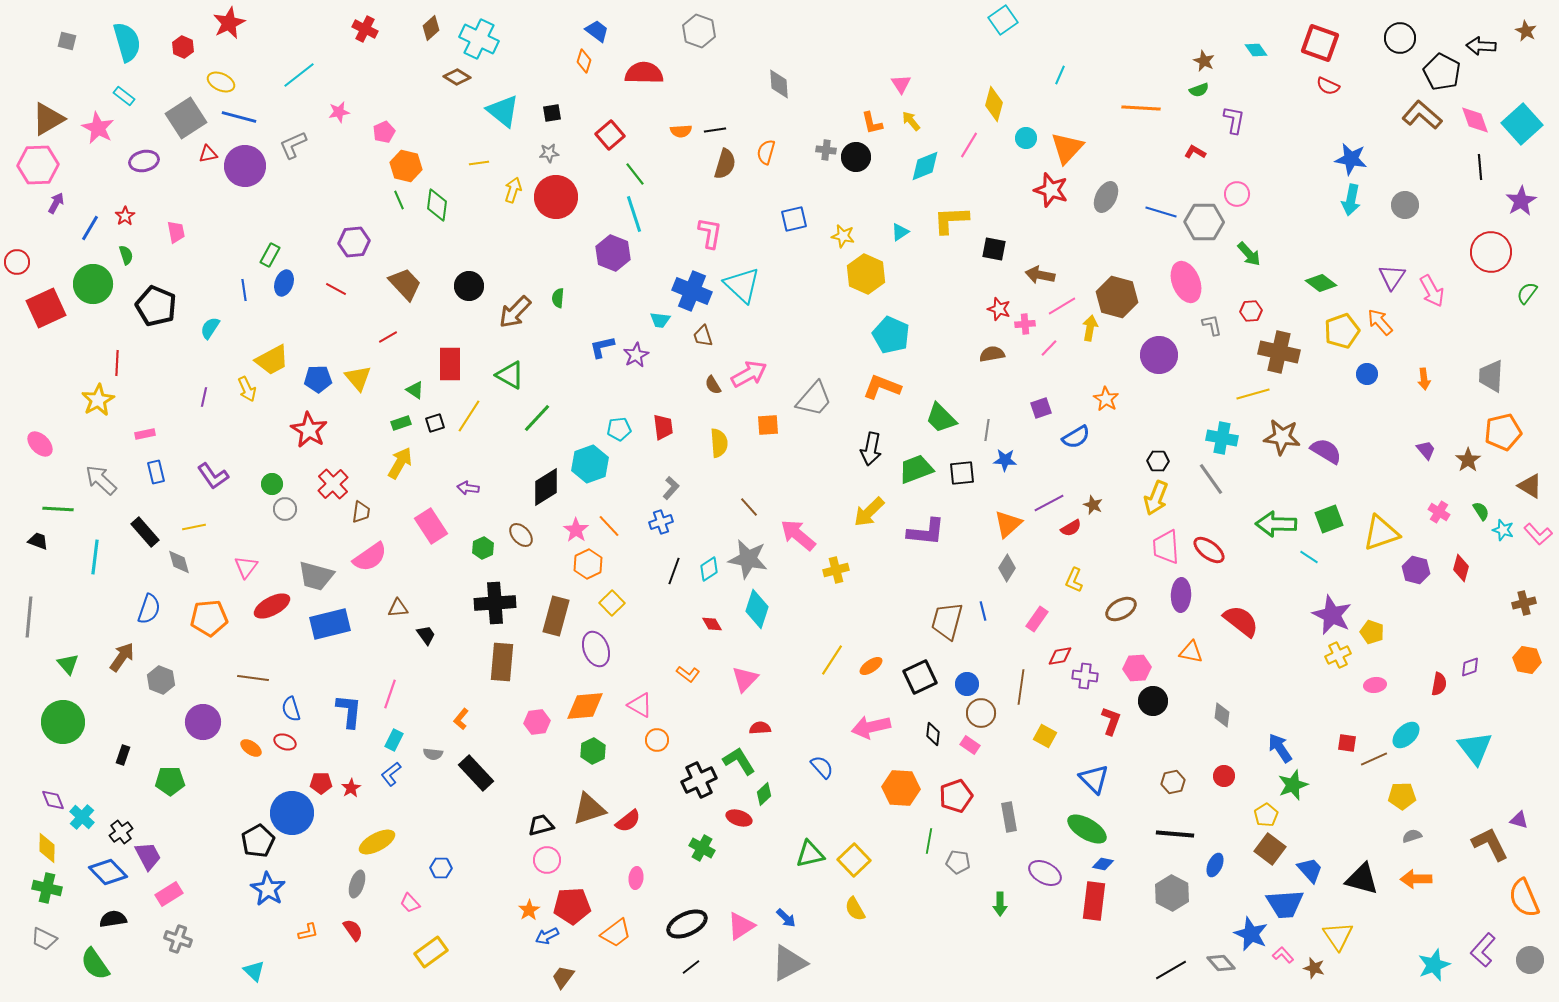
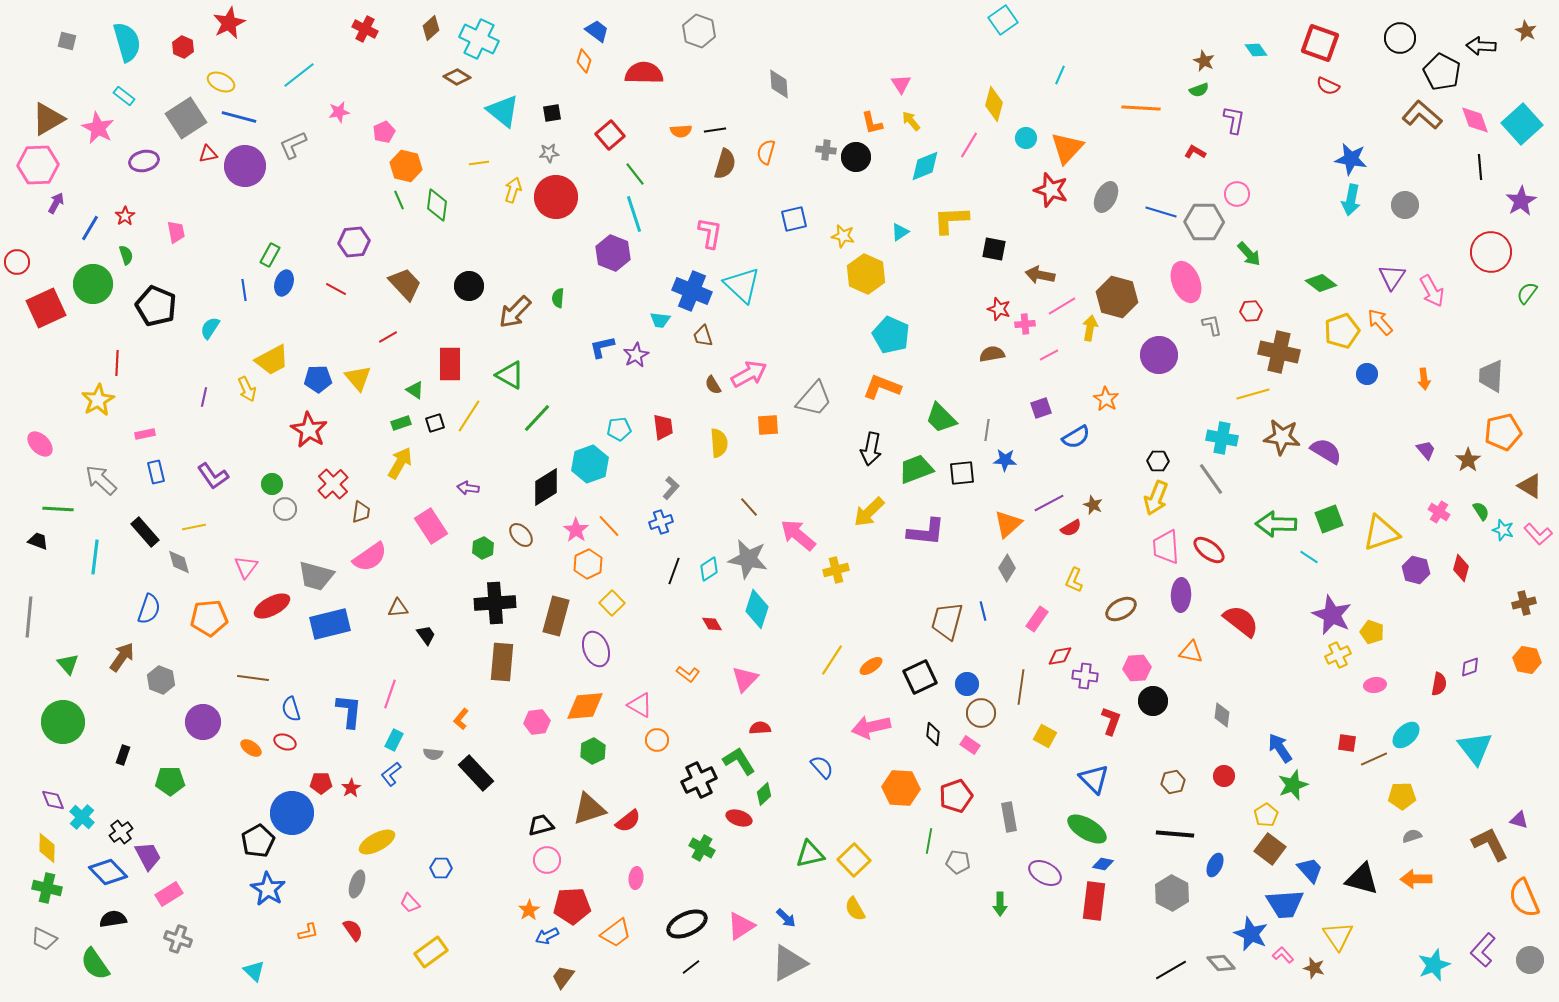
pink line at (1049, 348): moved 7 px down; rotated 18 degrees clockwise
